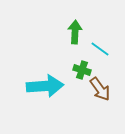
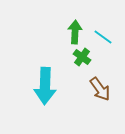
cyan line: moved 3 px right, 12 px up
green cross: moved 13 px up; rotated 18 degrees clockwise
cyan arrow: rotated 96 degrees clockwise
